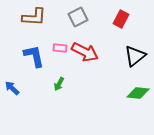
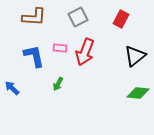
red arrow: rotated 84 degrees clockwise
green arrow: moved 1 px left
